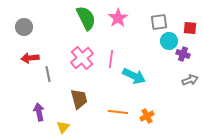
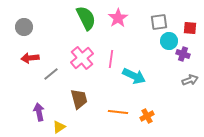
gray line: moved 3 px right; rotated 63 degrees clockwise
yellow triangle: moved 4 px left; rotated 16 degrees clockwise
